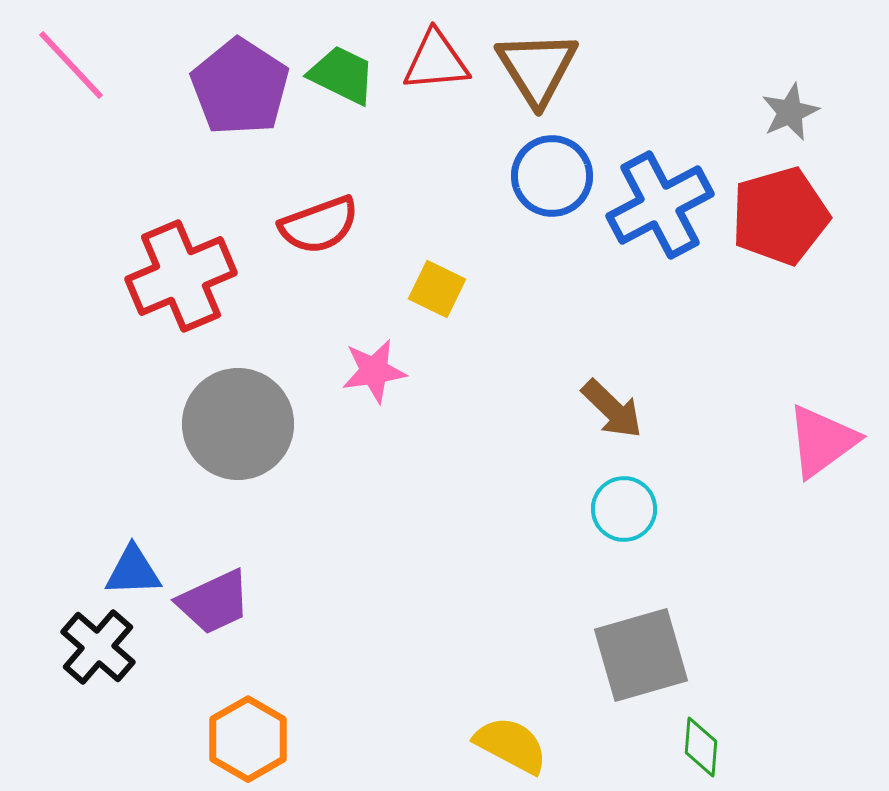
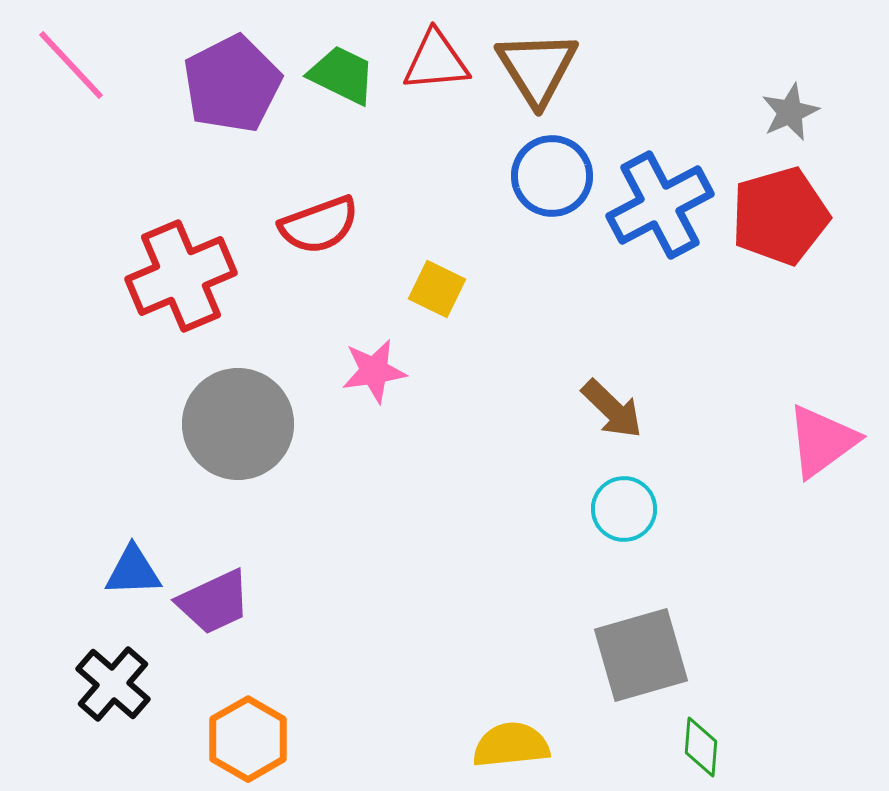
purple pentagon: moved 8 px left, 3 px up; rotated 12 degrees clockwise
black cross: moved 15 px right, 37 px down
yellow semicircle: rotated 34 degrees counterclockwise
